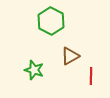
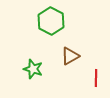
green star: moved 1 px left, 1 px up
red line: moved 5 px right, 2 px down
